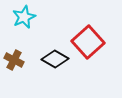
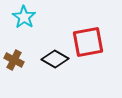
cyan star: rotated 15 degrees counterclockwise
red square: rotated 32 degrees clockwise
